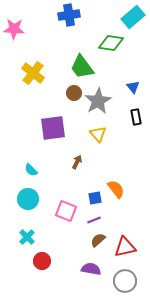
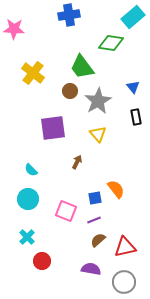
brown circle: moved 4 px left, 2 px up
gray circle: moved 1 px left, 1 px down
